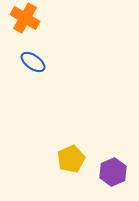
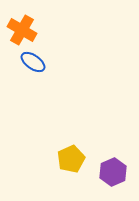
orange cross: moved 3 px left, 12 px down
